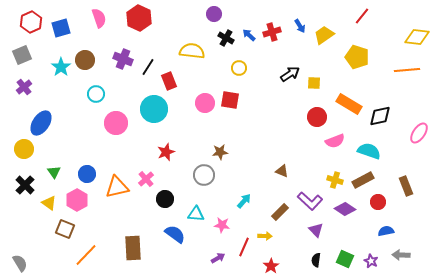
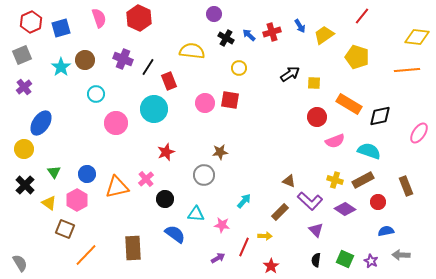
brown triangle at (282, 171): moved 7 px right, 10 px down
